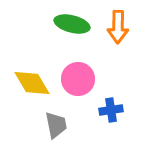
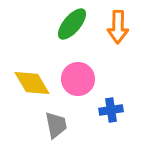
green ellipse: rotated 64 degrees counterclockwise
